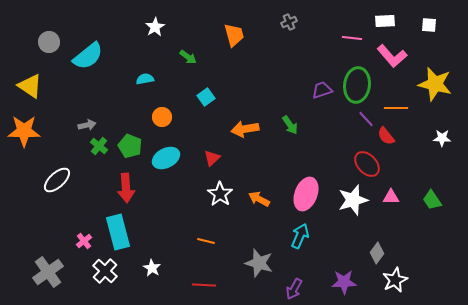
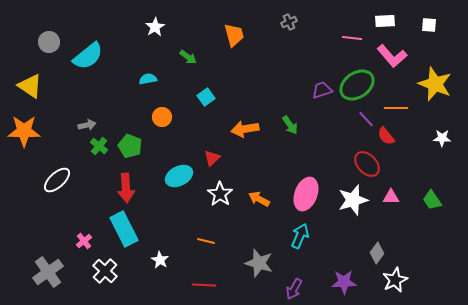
cyan semicircle at (145, 79): moved 3 px right
yellow star at (435, 84): rotated 8 degrees clockwise
green ellipse at (357, 85): rotated 48 degrees clockwise
cyan ellipse at (166, 158): moved 13 px right, 18 px down
cyan rectangle at (118, 232): moved 6 px right, 3 px up; rotated 12 degrees counterclockwise
white star at (152, 268): moved 8 px right, 8 px up
